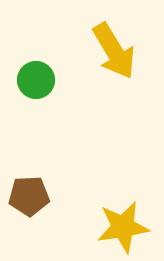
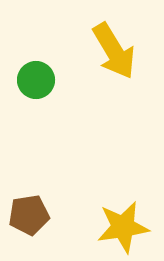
brown pentagon: moved 19 px down; rotated 6 degrees counterclockwise
